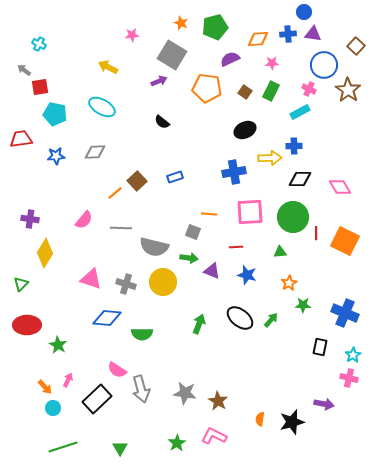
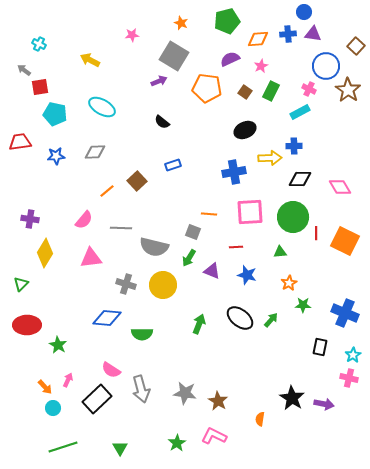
green pentagon at (215, 27): moved 12 px right, 6 px up
gray square at (172, 55): moved 2 px right, 1 px down
pink star at (272, 63): moved 11 px left, 3 px down; rotated 24 degrees counterclockwise
blue circle at (324, 65): moved 2 px right, 1 px down
yellow arrow at (108, 67): moved 18 px left, 7 px up
red trapezoid at (21, 139): moved 1 px left, 3 px down
blue rectangle at (175, 177): moved 2 px left, 12 px up
orange line at (115, 193): moved 8 px left, 2 px up
green arrow at (189, 258): rotated 114 degrees clockwise
pink triangle at (91, 279): moved 21 px up; rotated 25 degrees counterclockwise
yellow circle at (163, 282): moved 3 px down
pink semicircle at (117, 370): moved 6 px left
black star at (292, 422): moved 24 px up; rotated 25 degrees counterclockwise
